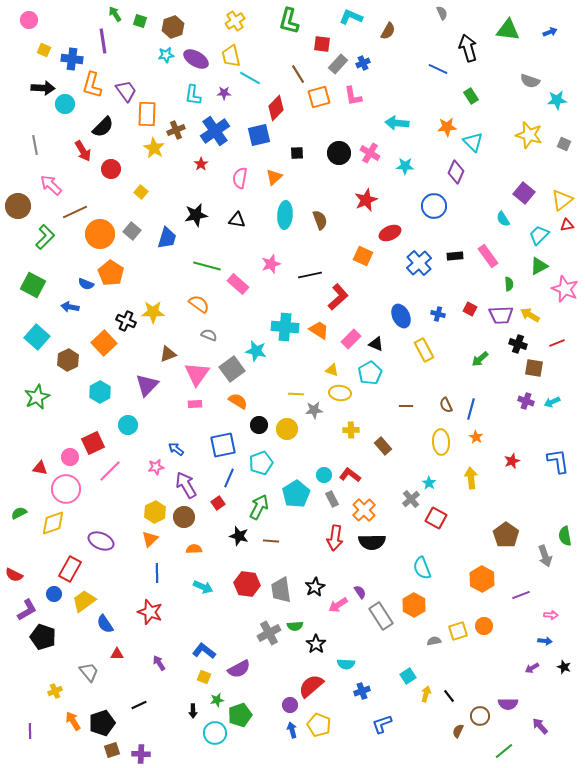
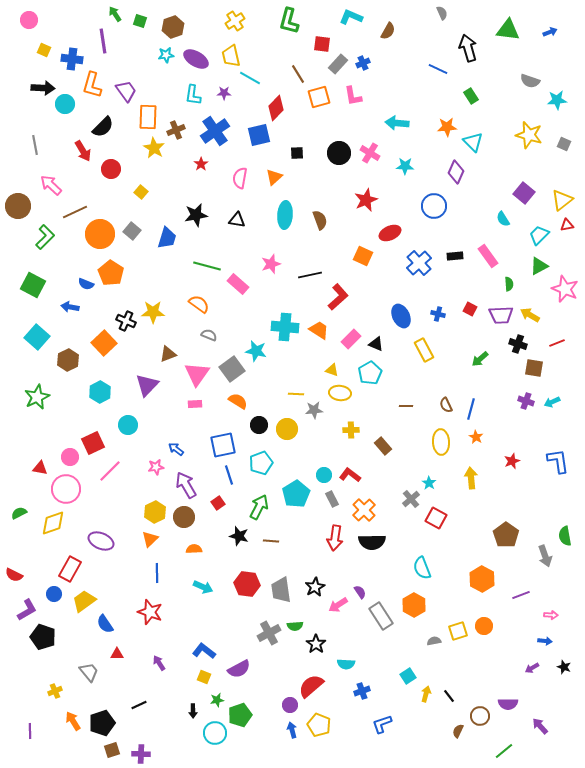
orange rectangle at (147, 114): moved 1 px right, 3 px down
blue line at (229, 478): moved 3 px up; rotated 42 degrees counterclockwise
